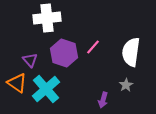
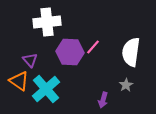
white cross: moved 4 px down
purple hexagon: moved 6 px right, 1 px up; rotated 16 degrees counterclockwise
orange triangle: moved 2 px right, 2 px up
